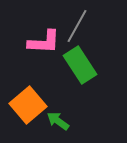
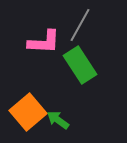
gray line: moved 3 px right, 1 px up
orange square: moved 7 px down
green arrow: moved 1 px up
